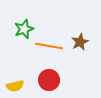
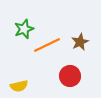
orange line: moved 2 px left, 1 px up; rotated 36 degrees counterclockwise
red circle: moved 21 px right, 4 px up
yellow semicircle: moved 4 px right
